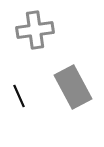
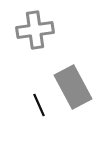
black line: moved 20 px right, 9 px down
